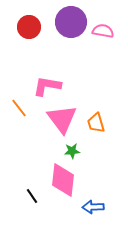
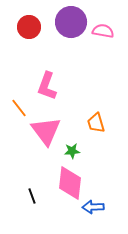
pink L-shape: rotated 80 degrees counterclockwise
pink triangle: moved 16 px left, 12 px down
pink diamond: moved 7 px right, 3 px down
black line: rotated 14 degrees clockwise
